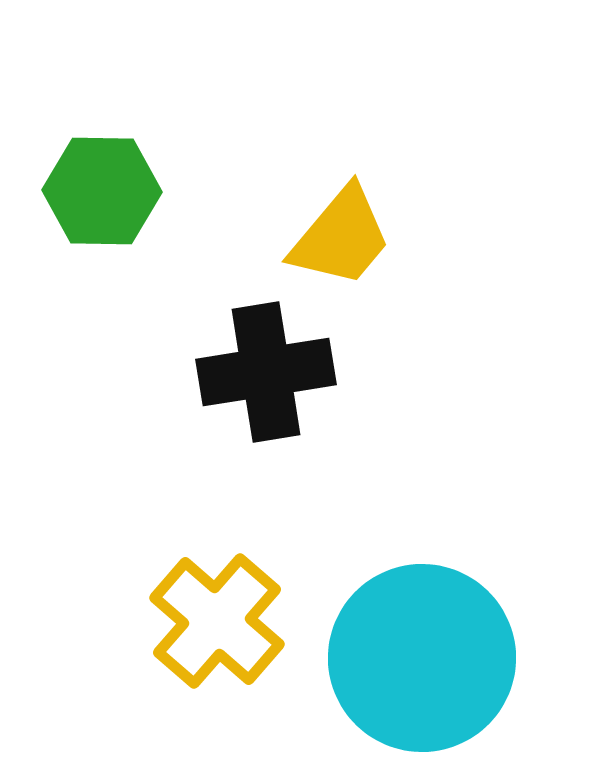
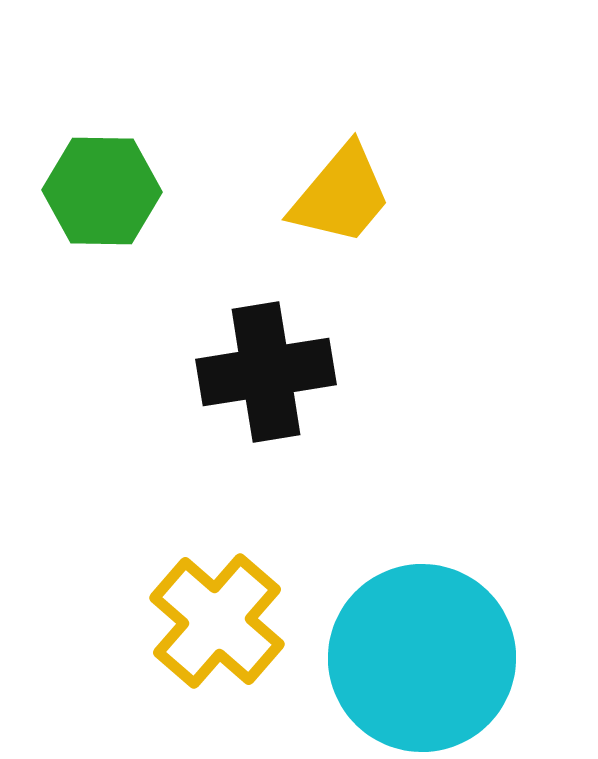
yellow trapezoid: moved 42 px up
